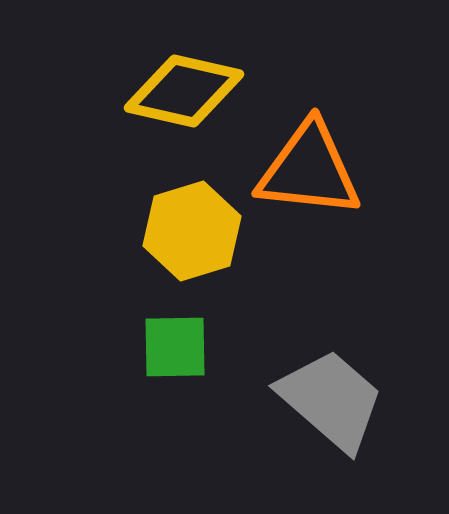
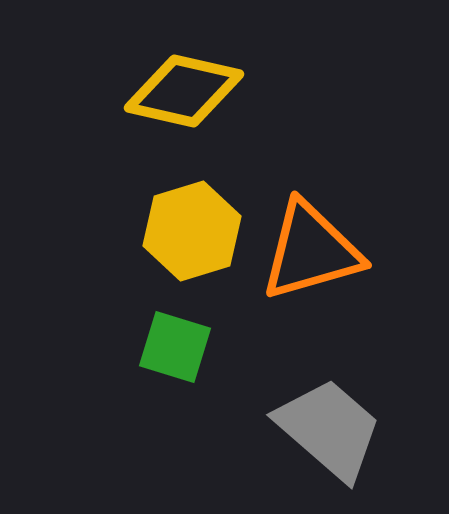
orange triangle: moved 2 px right, 81 px down; rotated 22 degrees counterclockwise
green square: rotated 18 degrees clockwise
gray trapezoid: moved 2 px left, 29 px down
